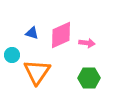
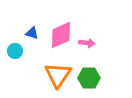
cyan circle: moved 3 px right, 4 px up
orange triangle: moved 21 px right, 3 px down
